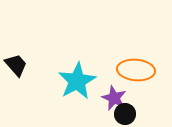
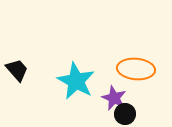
black trapezoid: moved 1 px right, 5 px down
orange ellipse: moved 1 px up
cyan star: moved 1 px left; rotated 15 degrees counterclockwise
